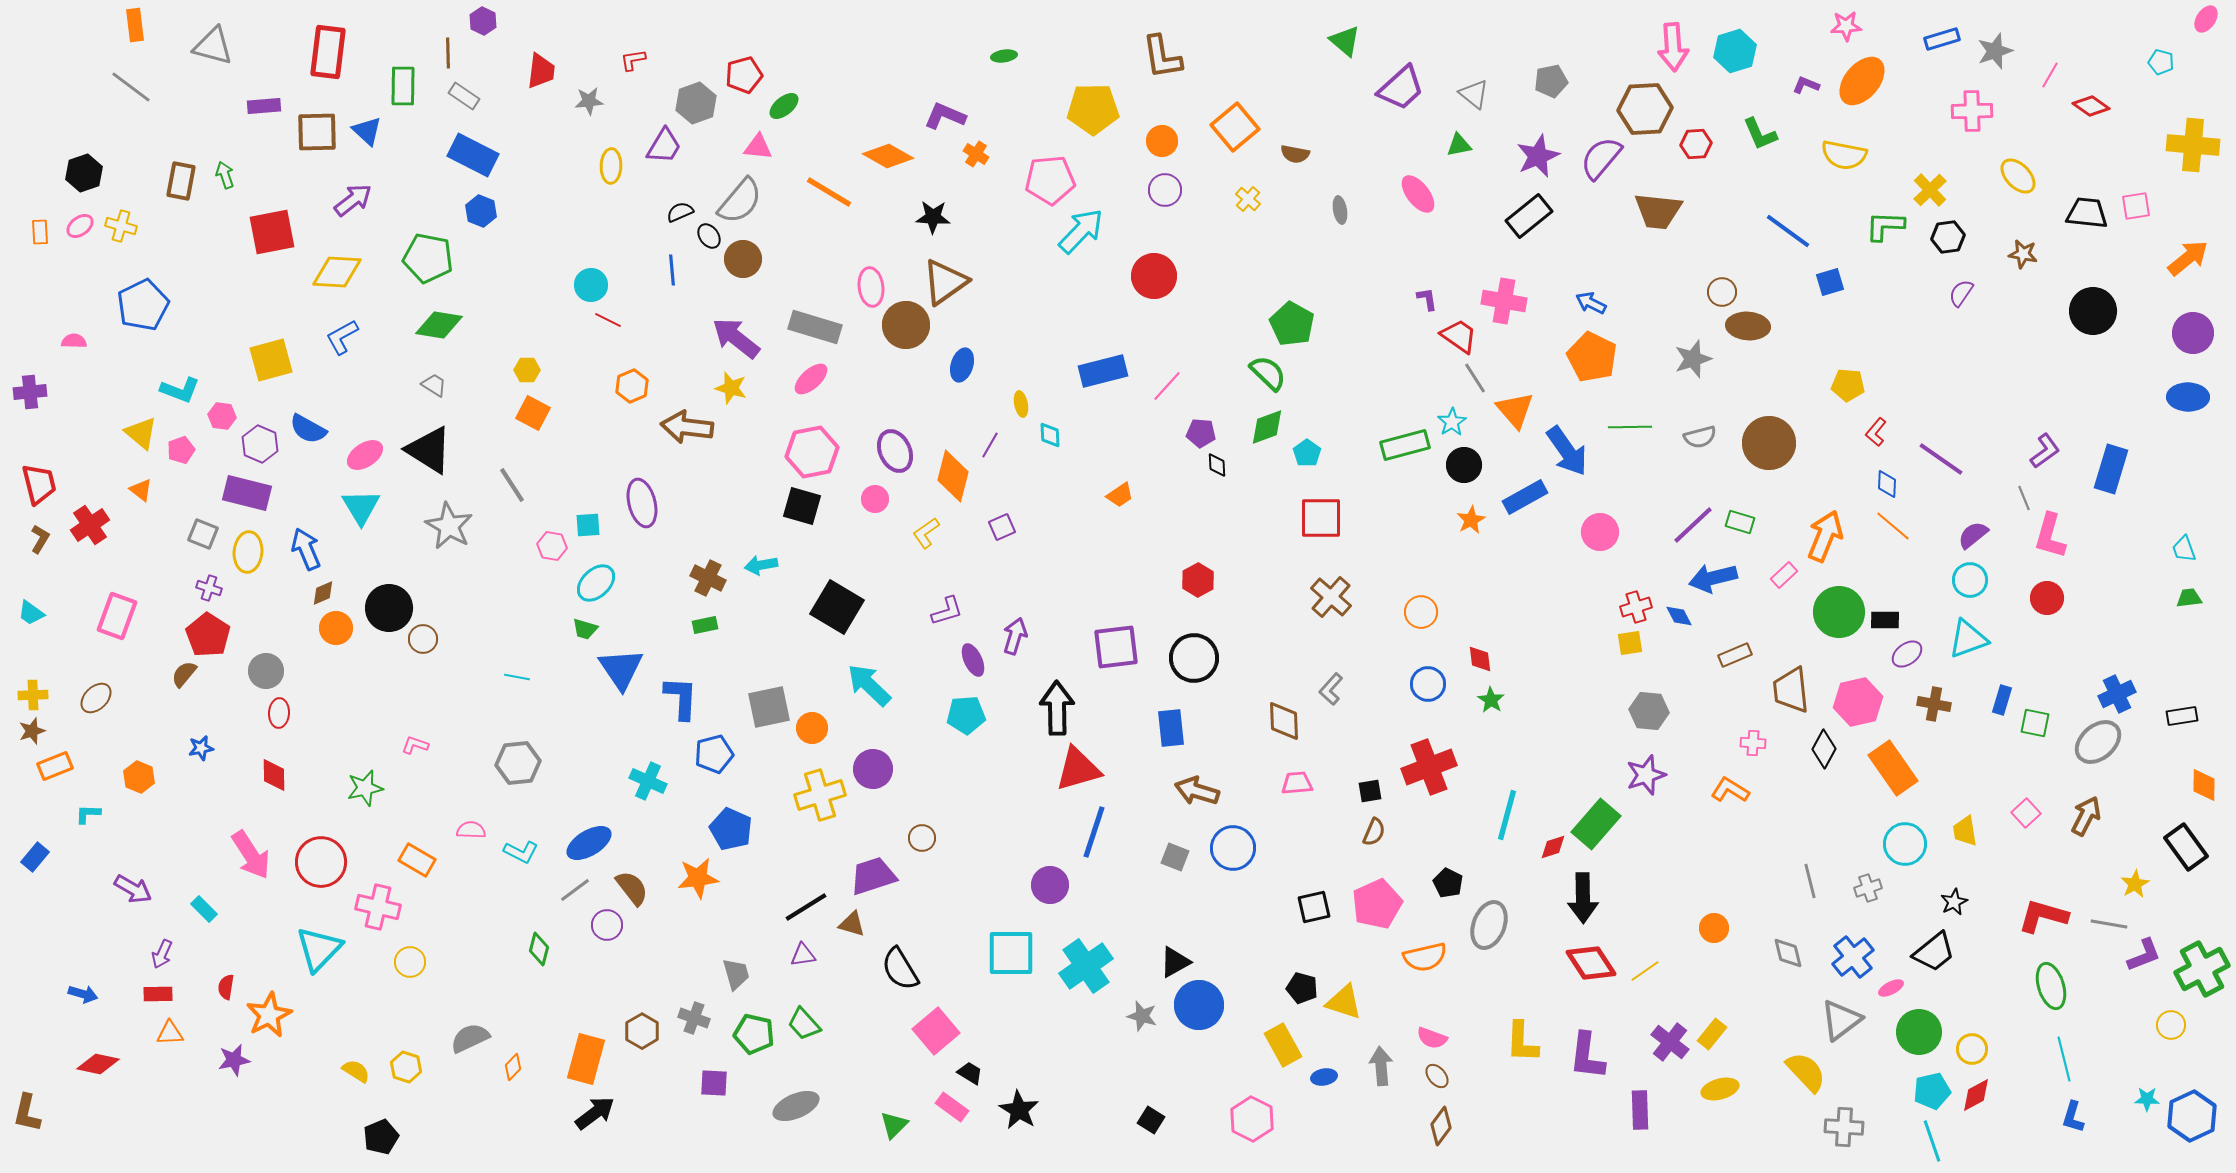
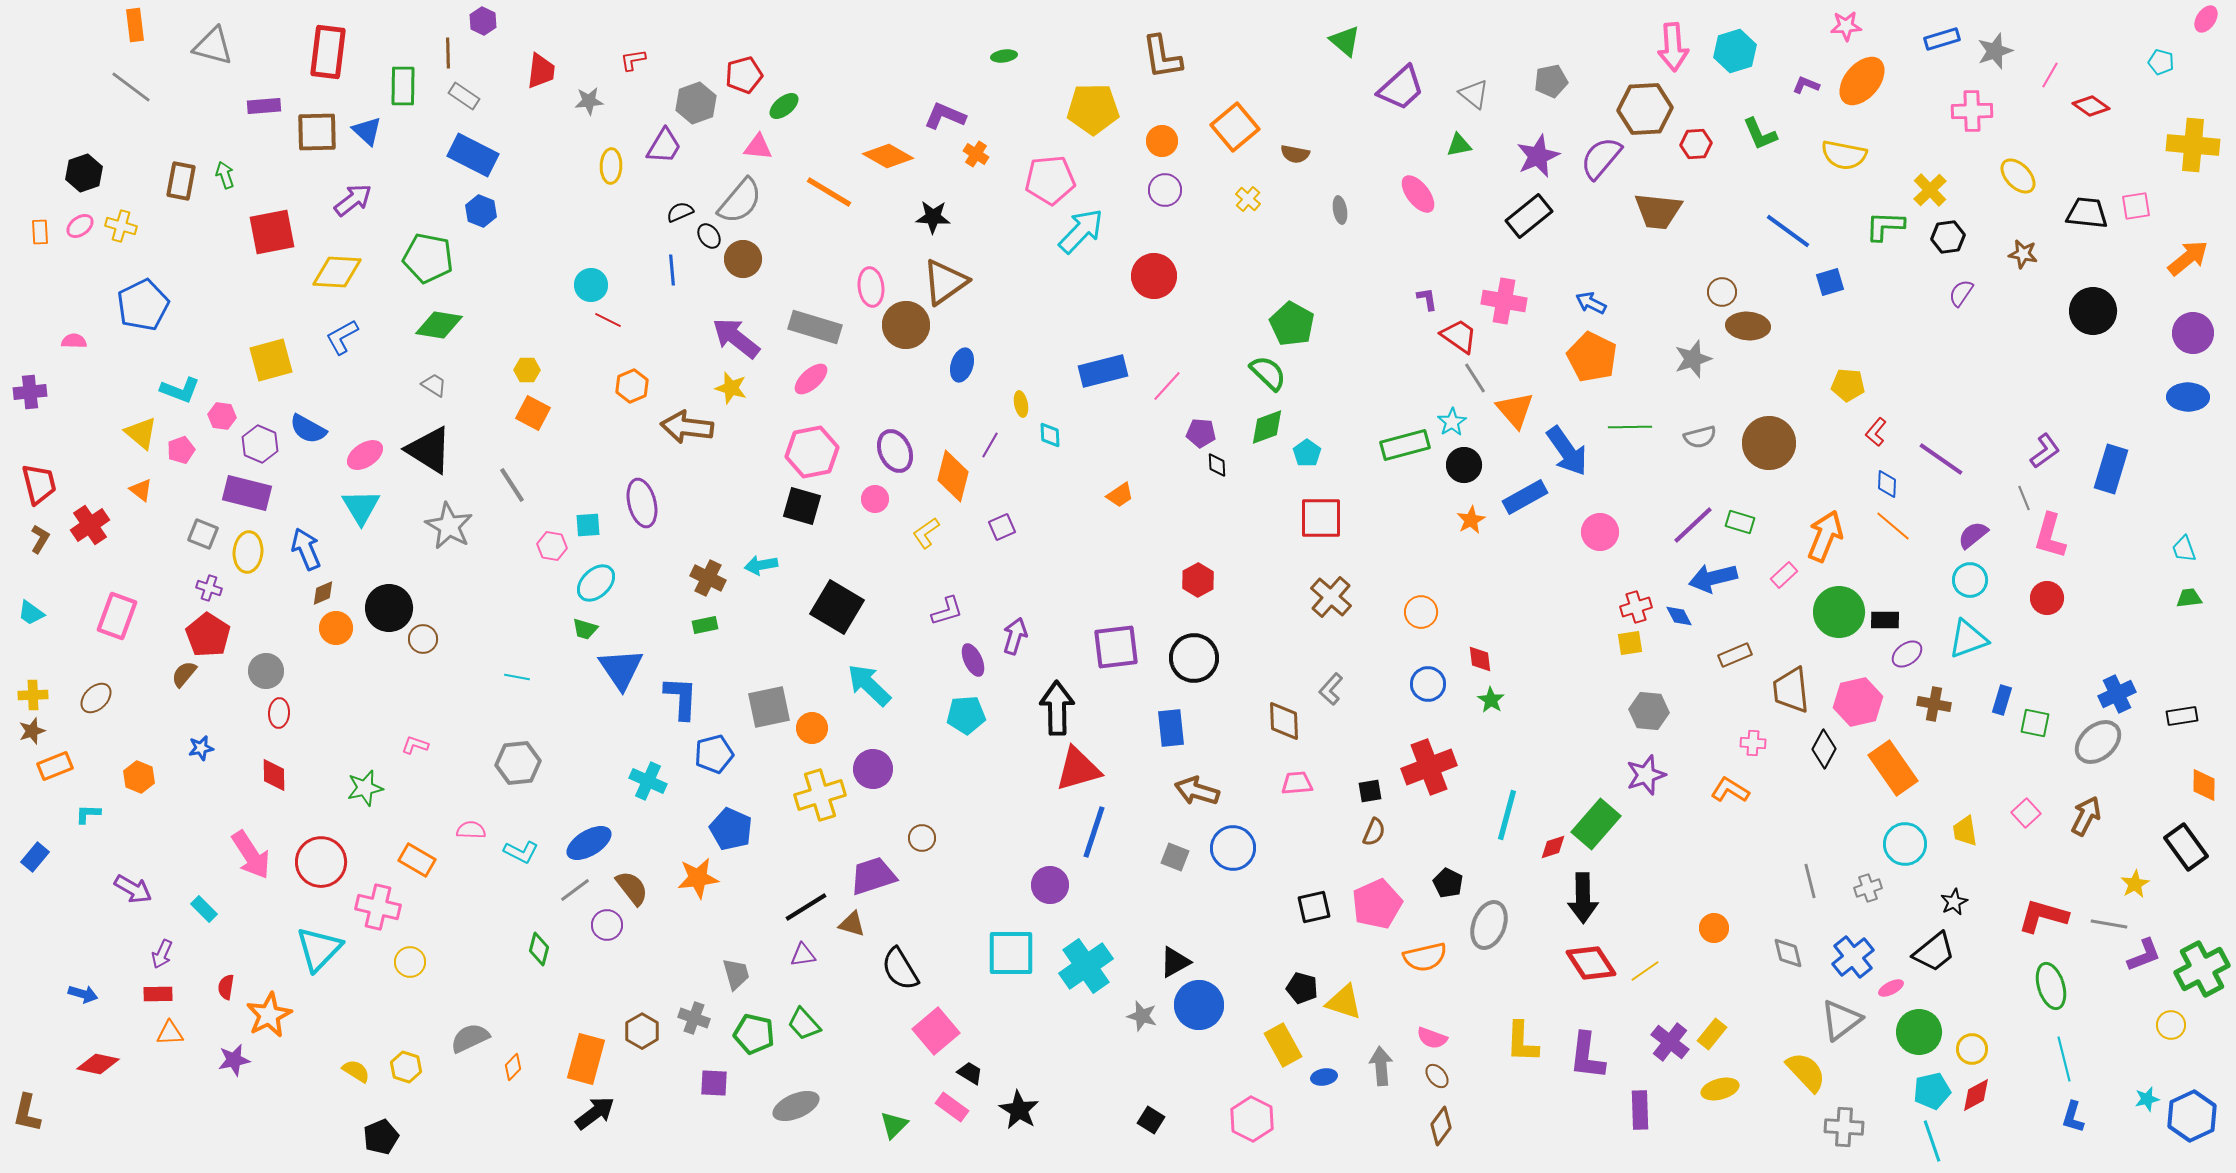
cyan star at (2147, 1099): rotated 15 degrees counterclockwise
